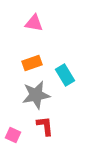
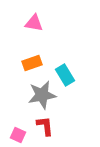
gray star: moved 6 px right
pink square: moved 5 px right
